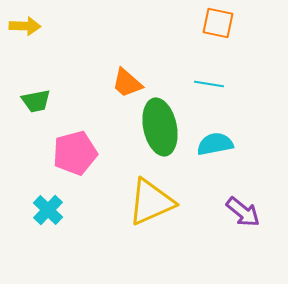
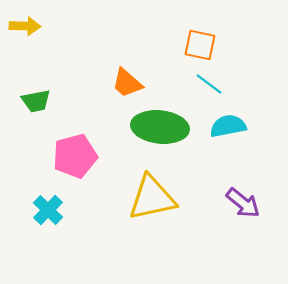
orange square: moved 18 px left, 22 px down
cyan line: rotated 28 degrees clockwise
green ellipse: rotated 72 degrees counterclockwise
cyan semicircle: moved 13 px right, 18 px up
pink pentagon: moved 3 px down
yellow triangle: moved 1 px right, 4 px up; rotated 12 degrees clockwise
purple arrow: moved 9 px up
